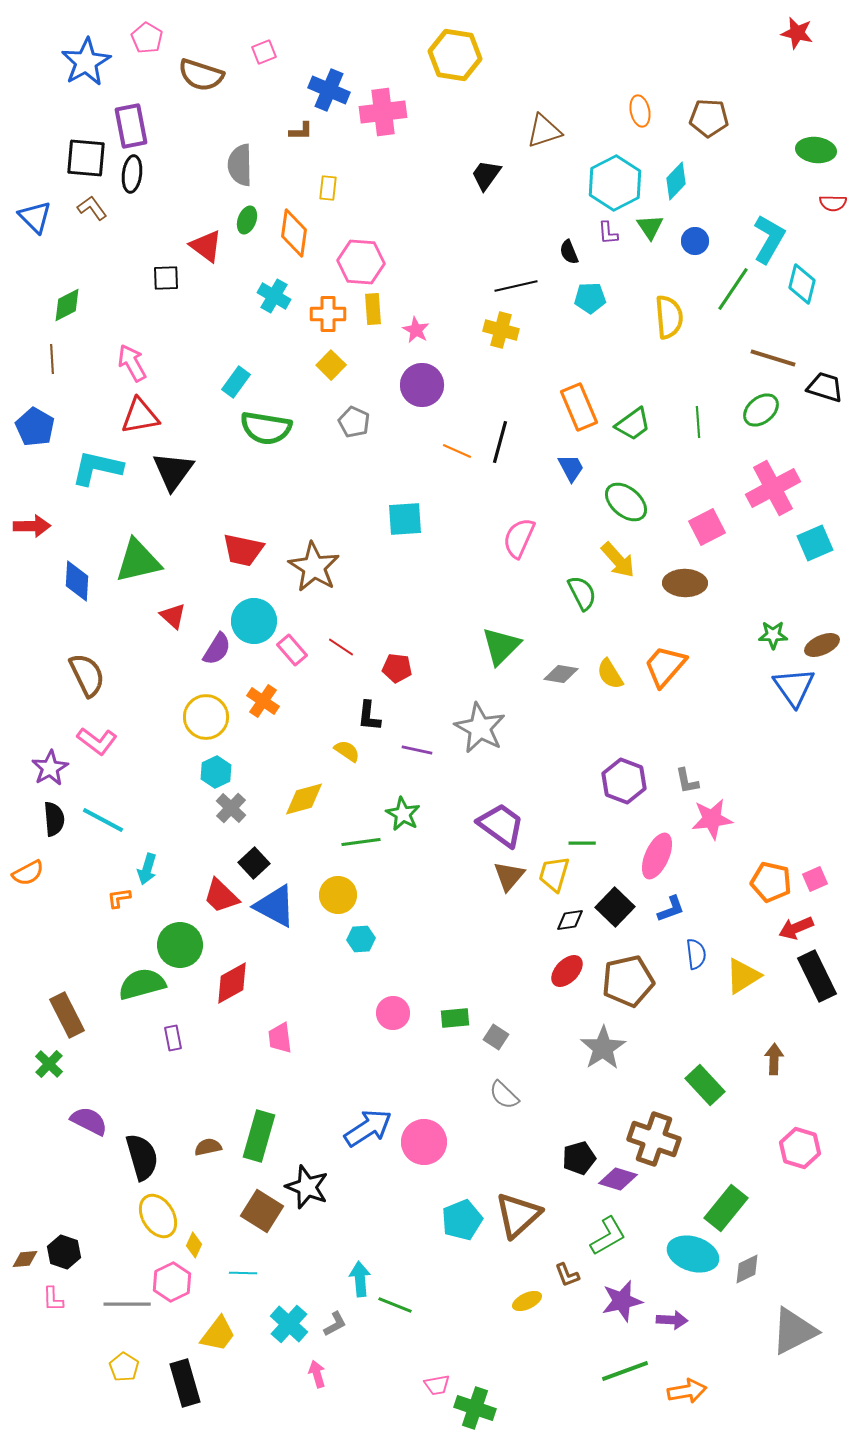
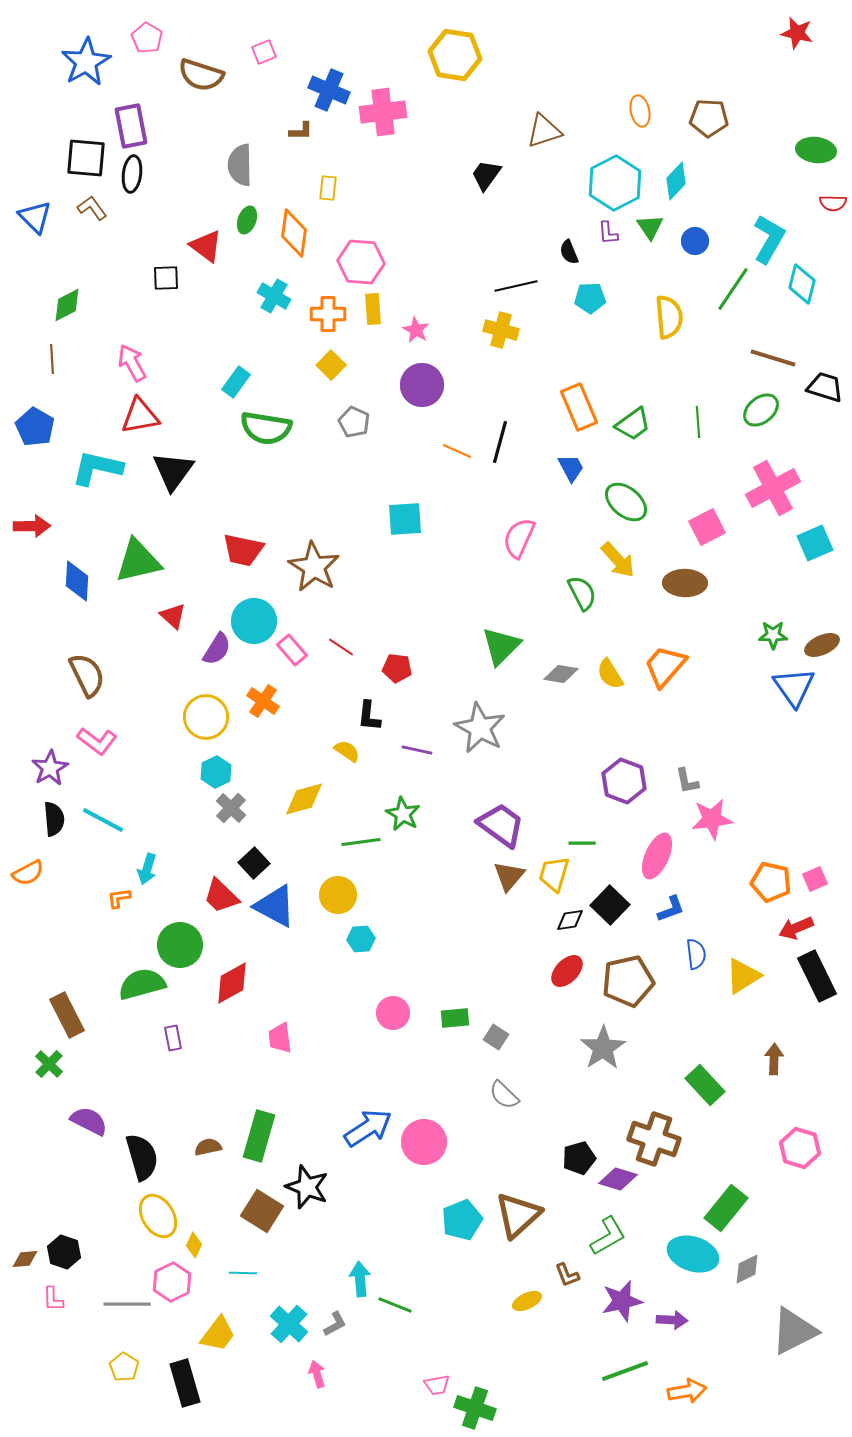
black square at (615, 907): moved 5 px left, 2 px up
